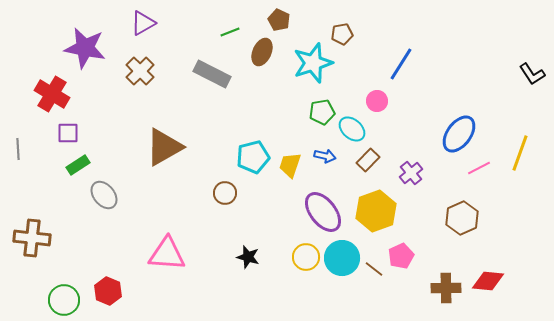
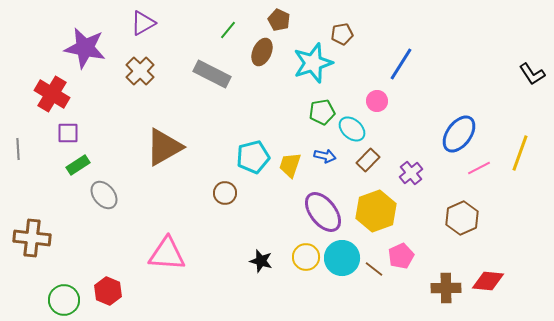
green line at (230, 32): moved 2 px left, 2 px up; rotated 30 degrees counterclockwise
black star at (248, 257): moved 13 px right, 4 px down
